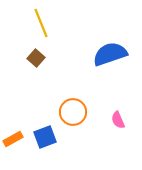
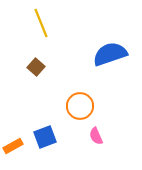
brown square: moved 9 px down
orange circle: moved 7 px right, 6 px up
pink semicircle: moved 22 px left, 16 px down
orange rectangle: moved 7 px down
